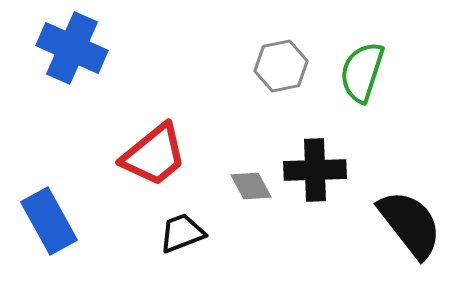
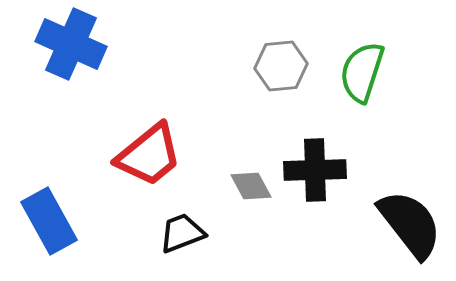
blue cross: moved 1 px left, 4 px up
gray hexagon: rotated 6 degrees clockwise
red trapezoid: moved 5 px left
